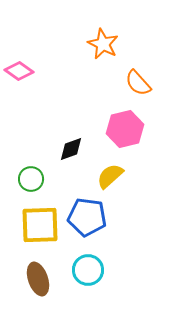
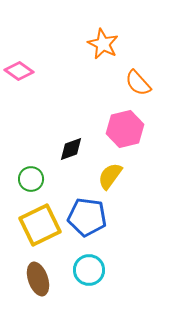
yellow semicircle: rotated 12 degrees counterclockwise
yellow square: rotated 24 degrees counterclockwise
cyan circle: moved 1 px right
